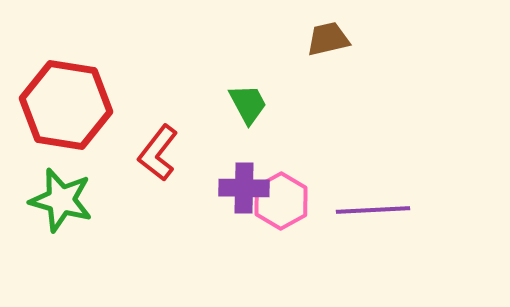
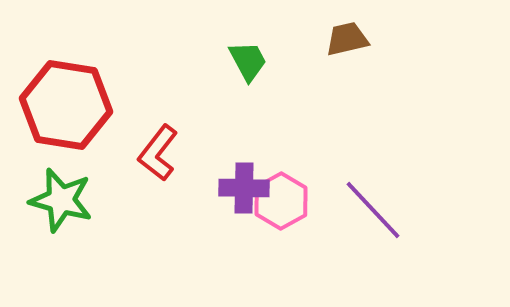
brown trapezoid: moved 19 px right
green trapezoid: moved 43 px up
purple line: rotated 50 degrees clockwise
